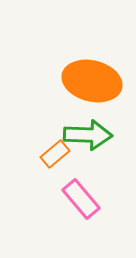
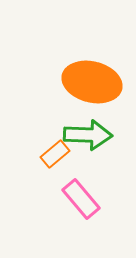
orange ellipse: moved 1 px down
